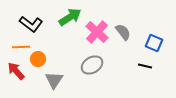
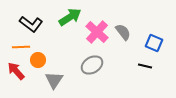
orange circle: moved 1 px down
